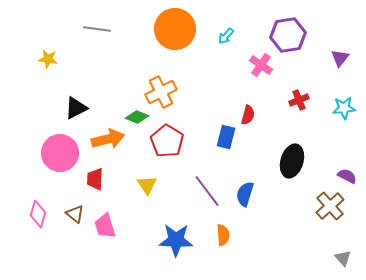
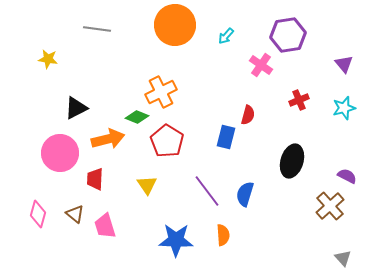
orange circle: moved 4 px up
purple triangle: moved 4 px right, 6 px down; rotated 18 degrees counterclockwise
cyan star: rotated 10 degrees counterclockwise
